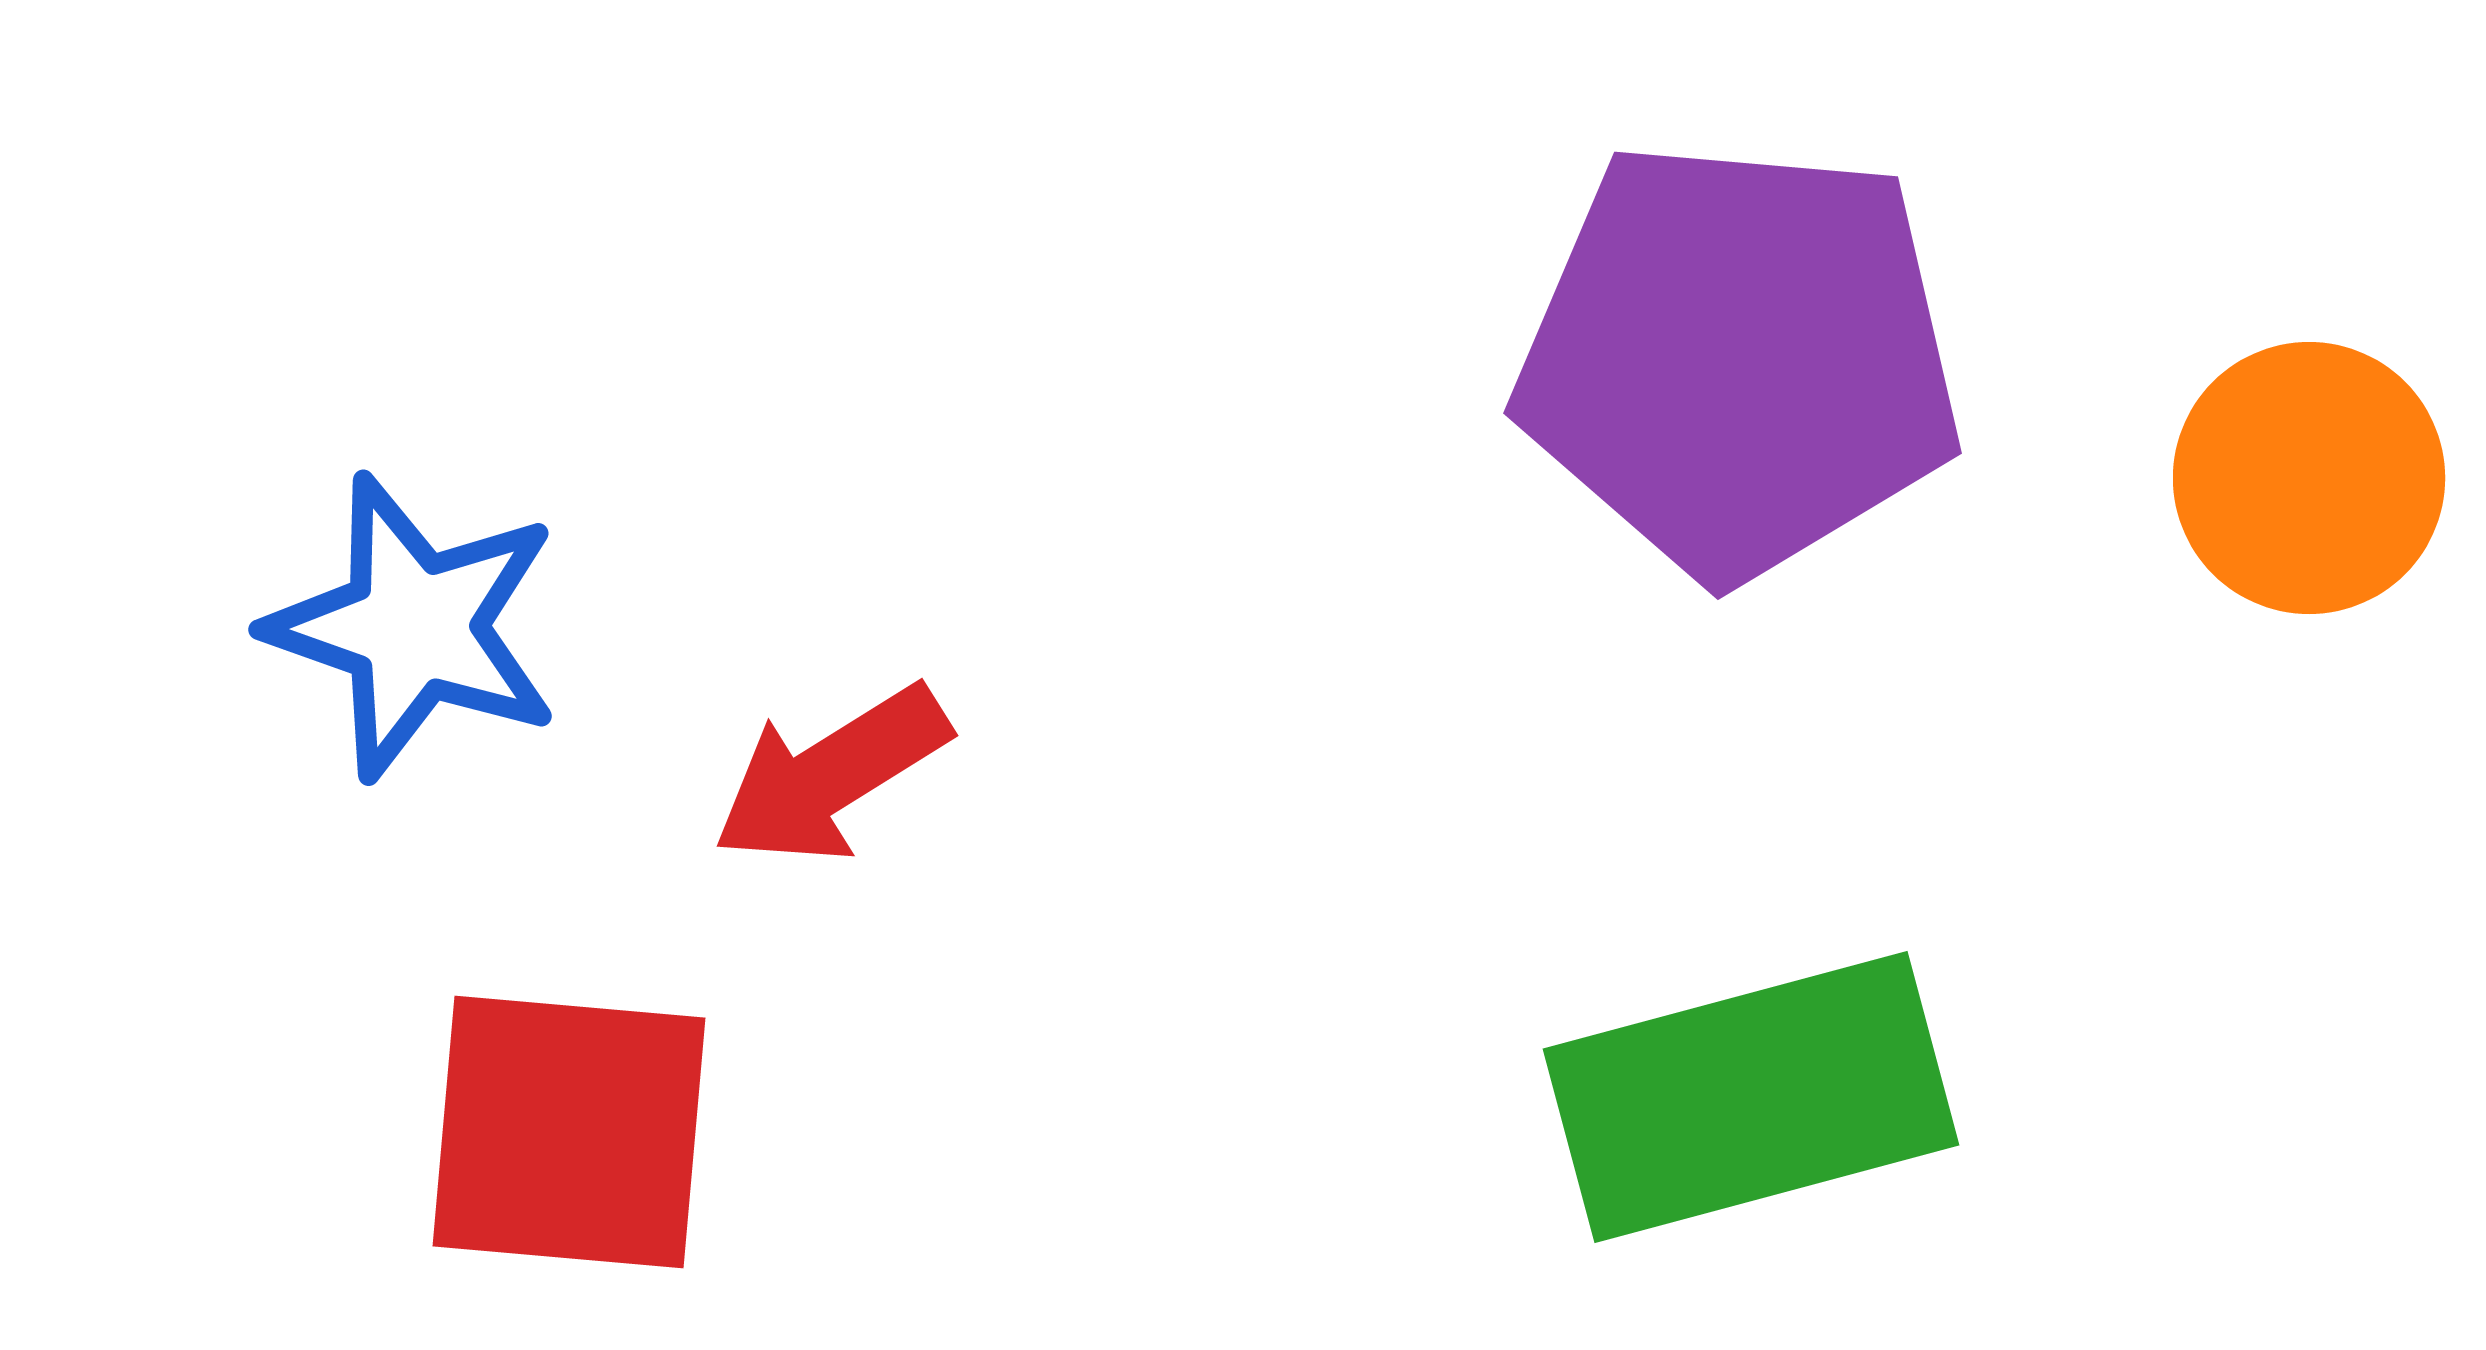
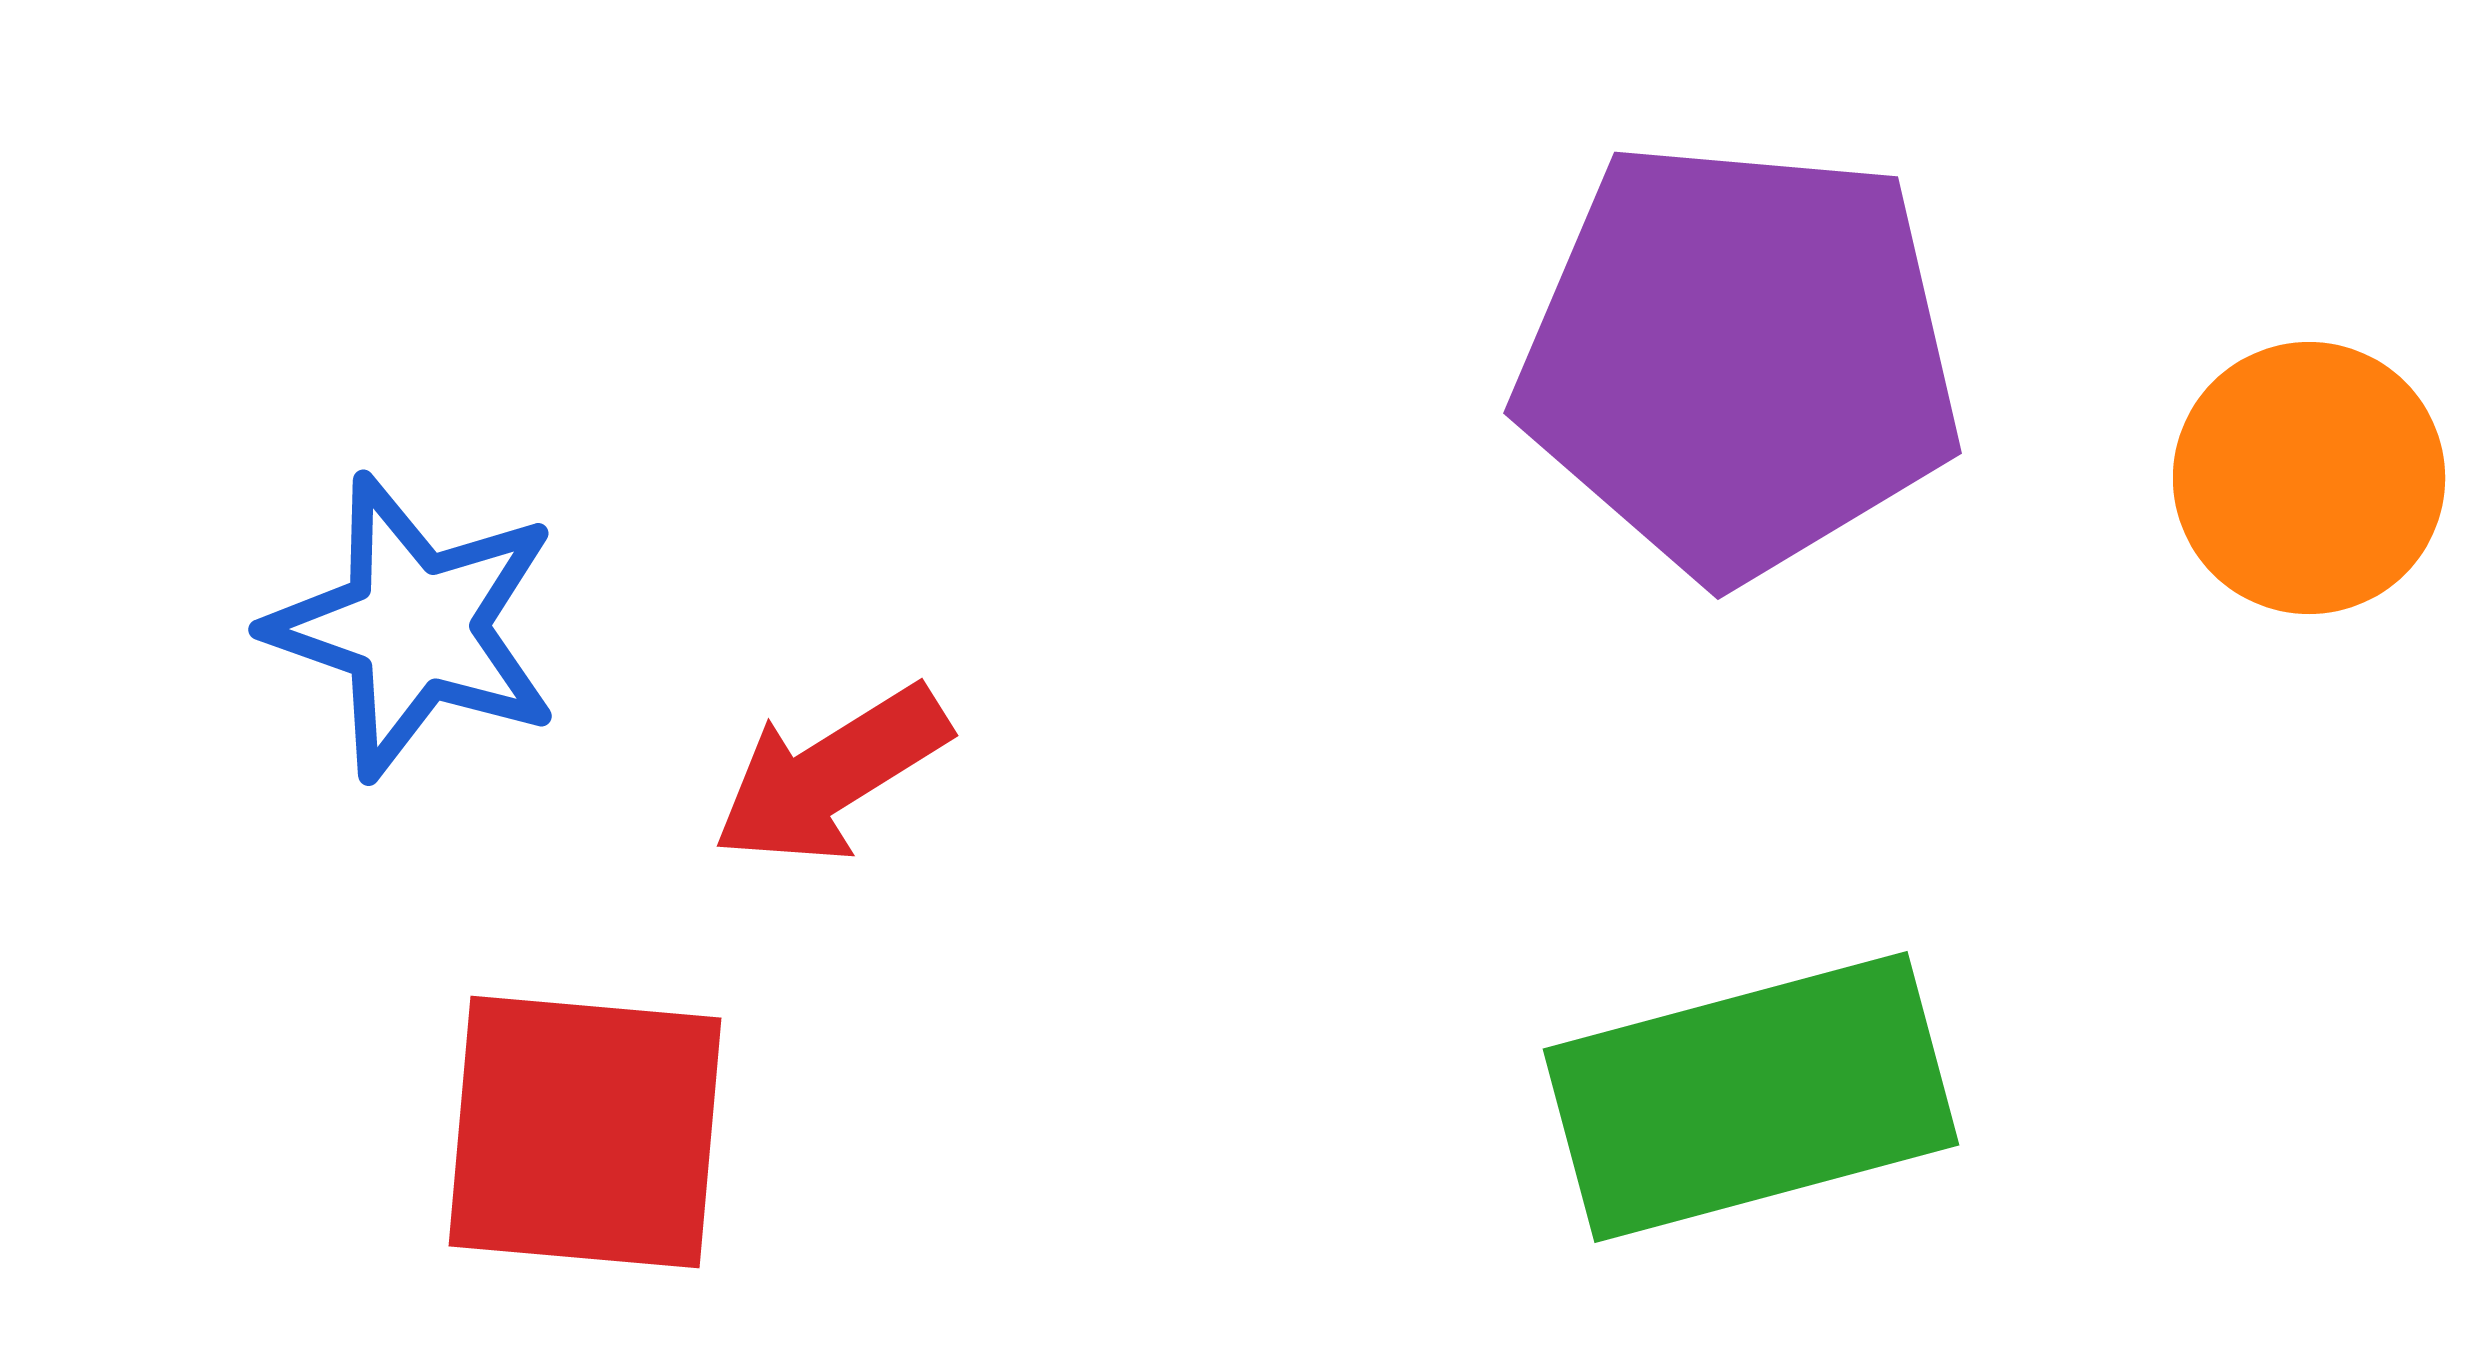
red square: moved 16 px right
